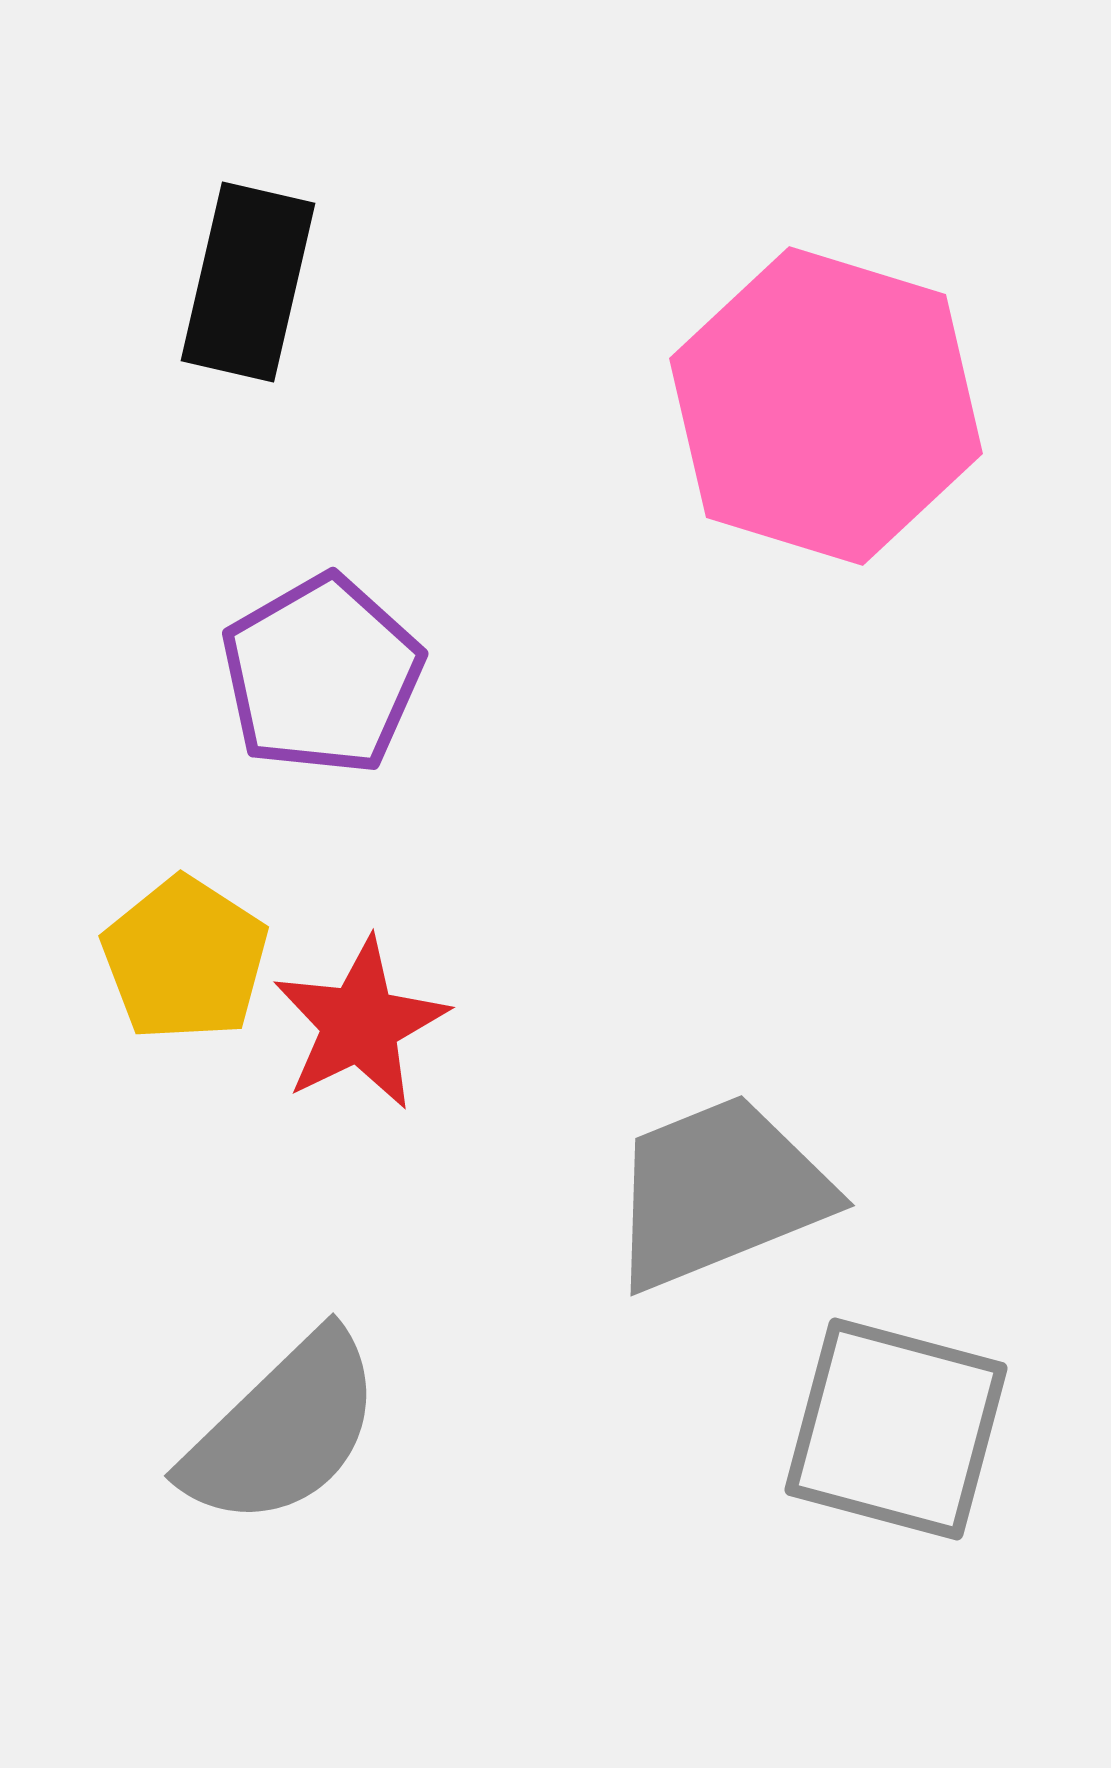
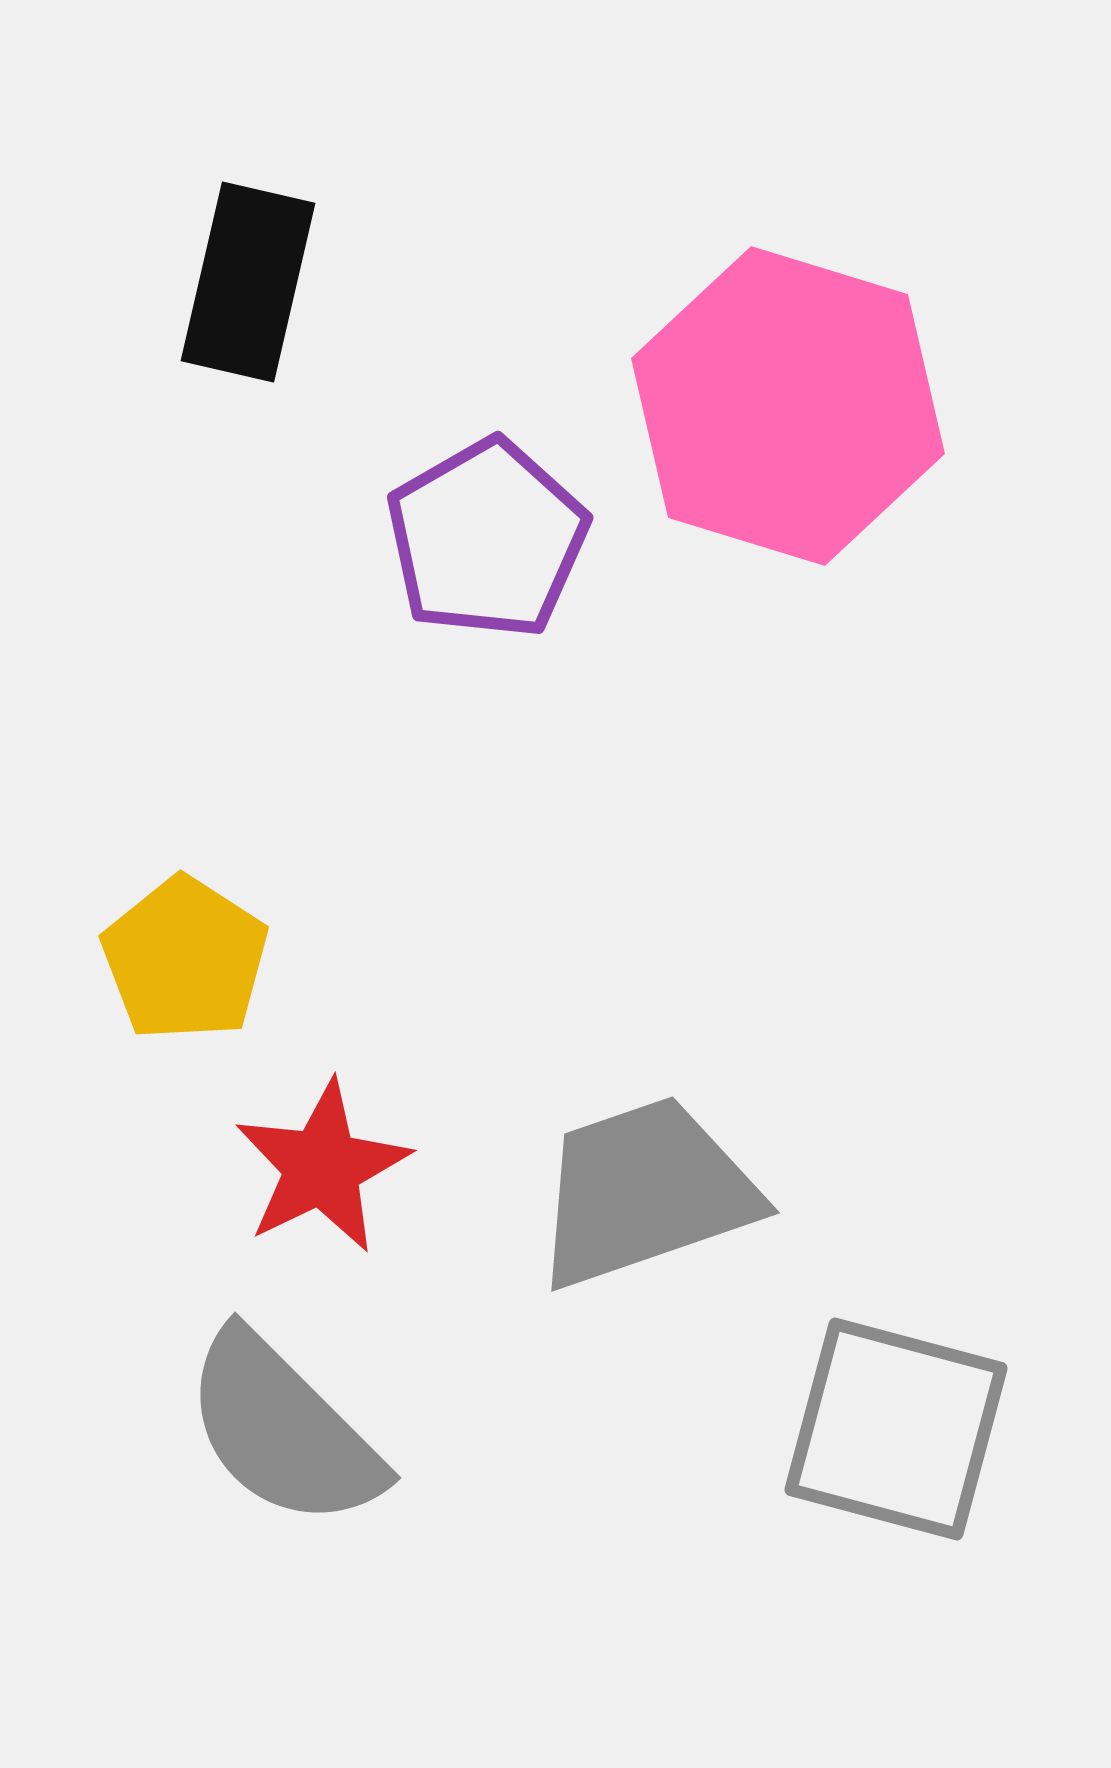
pink hexagon: moved 38 px left
purple pentagon: moved 165 px right, 136 px up
red star: moved 38 px left, 143 px down
gray trapezoid: moved 74 px left; rotated 3 degrees clockwise
gray semicircle: rotated 89 degrees clockwise
